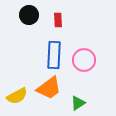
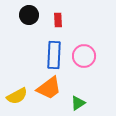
pink circle: moved 4 px up
